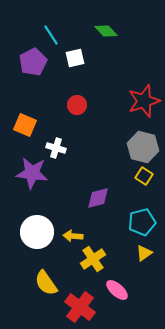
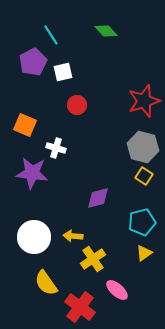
white square: moved 12 px left, 14 px down
white circle: moved 3 px left, 5 px down
